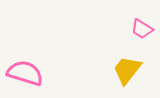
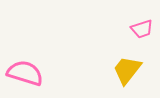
pink trapezoid: rotated 50 degrees counterclockwise
